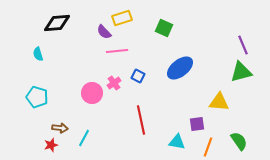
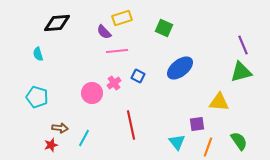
red line: moved 10 px left, 5 px down
cyan triangle: rotated 42 degrees clockwise
